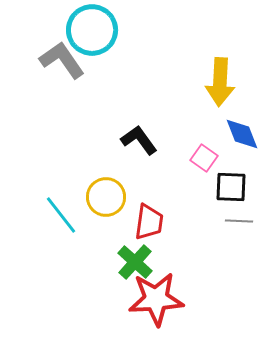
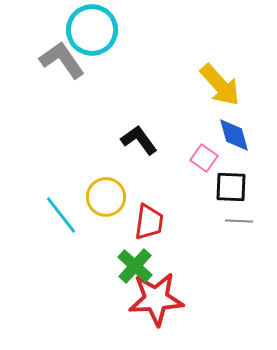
yellow arrow: moved 3 px down; rotated 45 degrees counterclockwise
blue diamond: moved 8 px left, 1 px down; rotated 6 degrees clockwise
green cross: moved 4 px down
